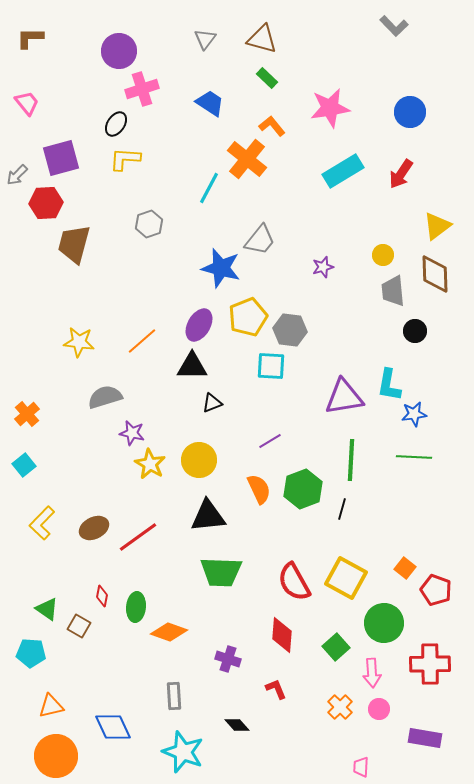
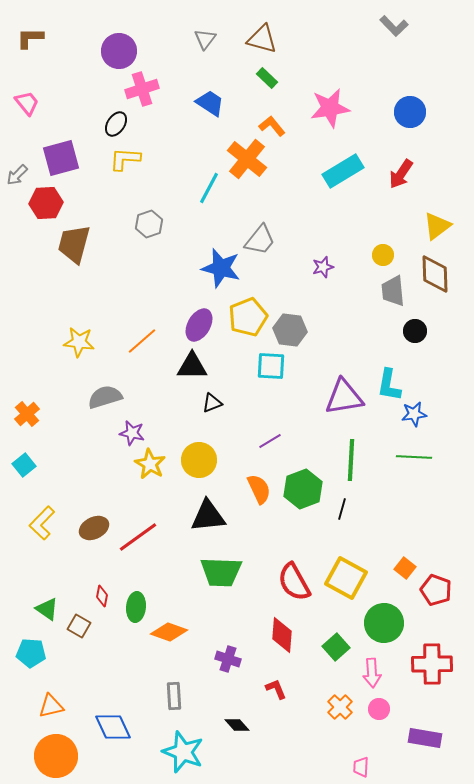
red cross at (430, 664): moved 2 px right
